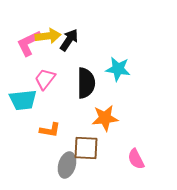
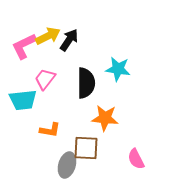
yellow arrow: rotated 20 degrees counterclockwise
pink L-shape: moved 5 px left, 3 px down
orange star: rotated 12 degrees clockwise
